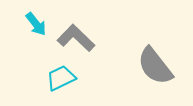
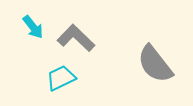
cyan arrow: moved 3 px left, 3 px down
gray semicircle: moved 2 px up
